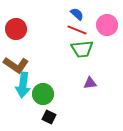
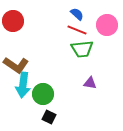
red circle: moved 3 px left, 8 px up
purple triangle: rotated 16 degrees clockwise
